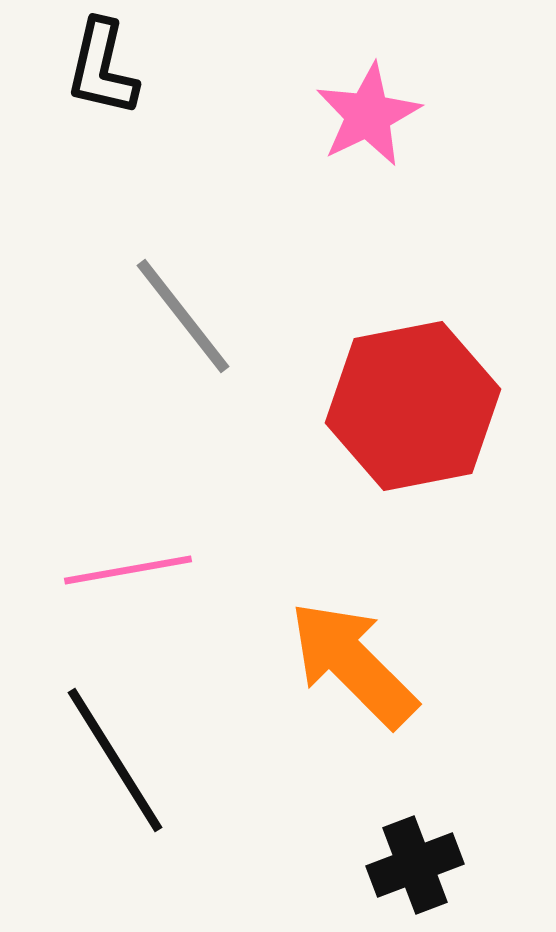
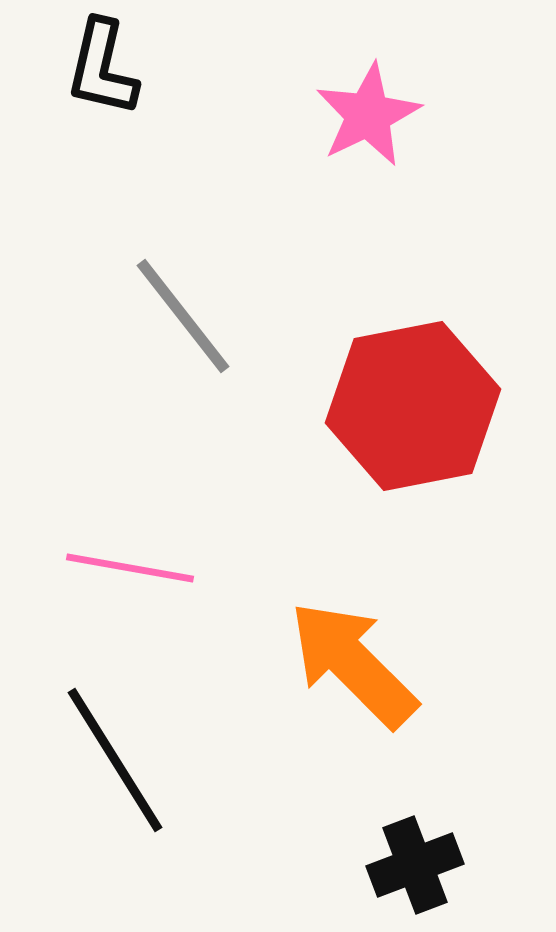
pink line: moved 2 px right, 2 px up; rotated 20 degrees clockwise
